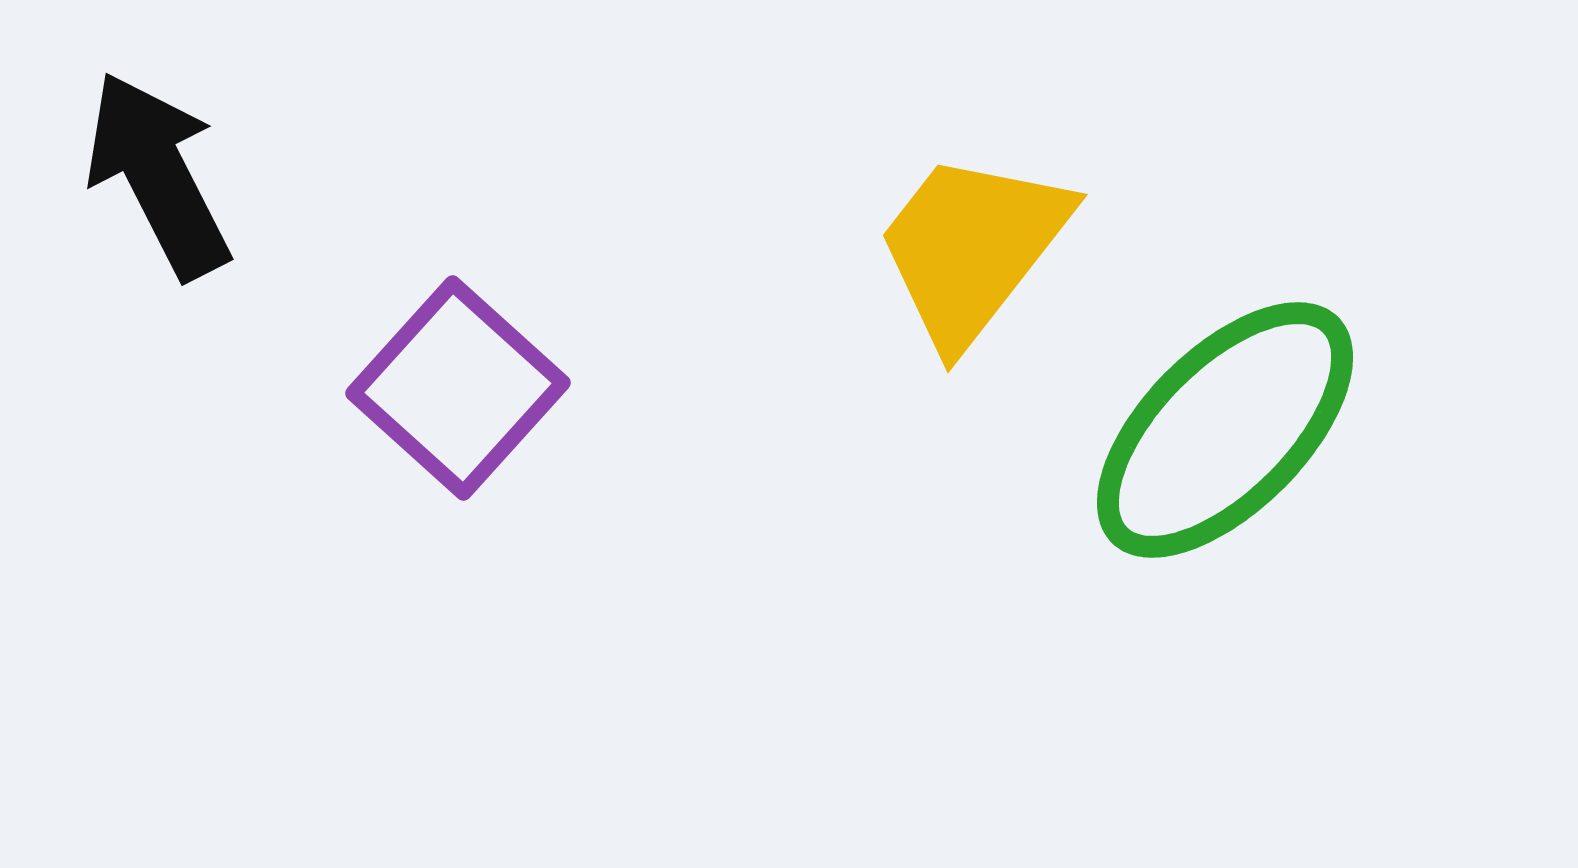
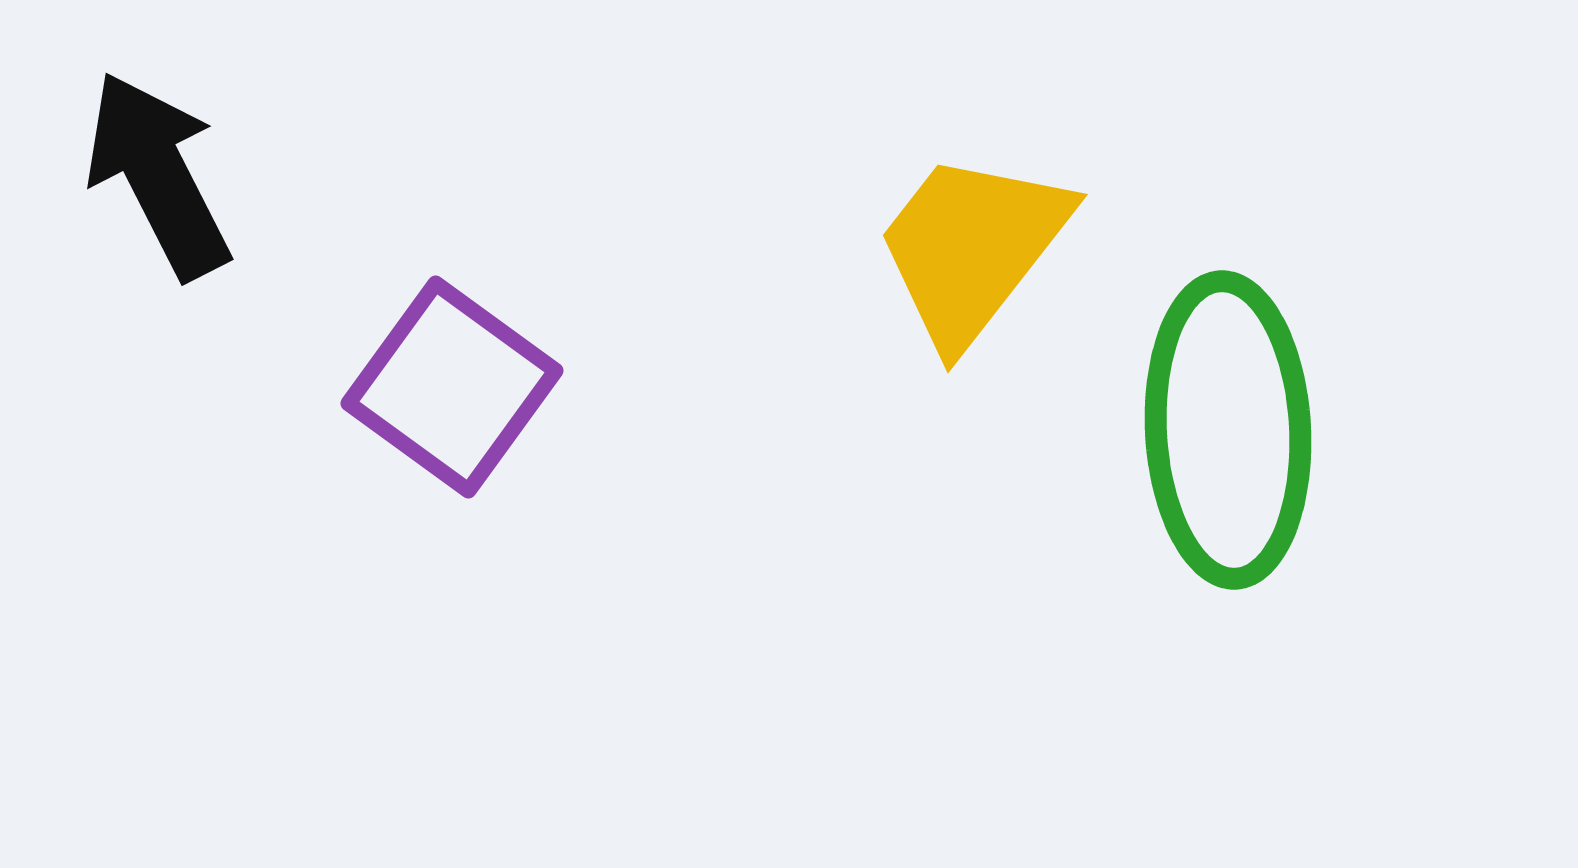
purple square: moved 6 px left, 1 px up; rotated 6 degrees counterclockwise
green ellipse: moved 3 px right; rotated 48 degrees counterclockwise
